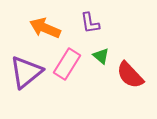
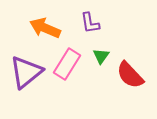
green triangle: rotated 24 degrees clockwise
